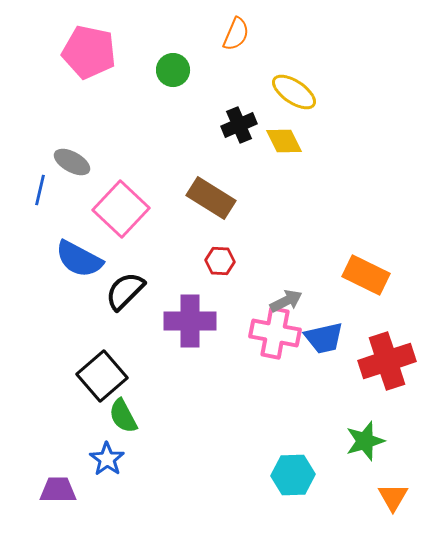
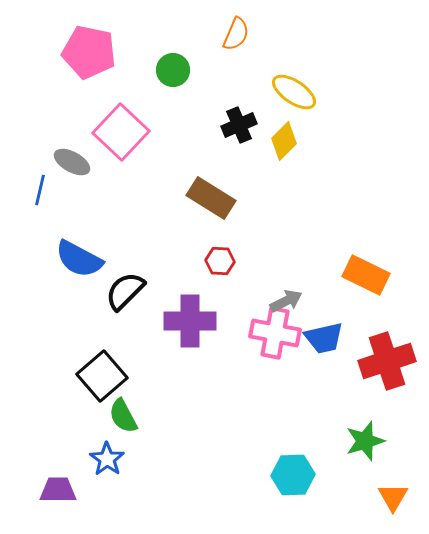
yellow diamond: rotated 72 degrees clockwise
pink square: moved 77 px up
